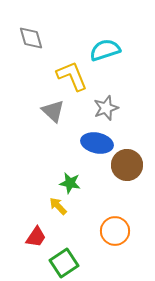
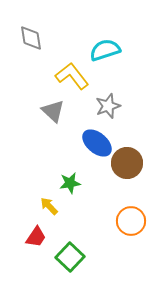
gray diamond: rotated 8 degrees clockwise
yellow L-shape: rotated 16 degrees counterclockwise
gray star: moved 2 px right, 2 px up
blue ellipse: rotated 28 degrees clockwise
brown circle: moved 2 px up
green star: rotated 20 degrees counterclockwise
yellow arrow: moved 9 px left
orange circle: moved 16 px right, 10 px up
green square: moved 6 px right, 6 px up; rotated 12 degrees counterclockwise
